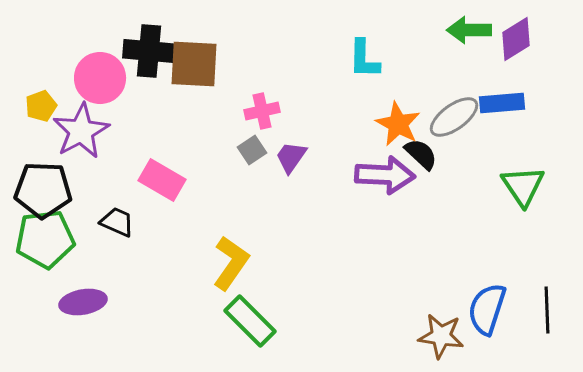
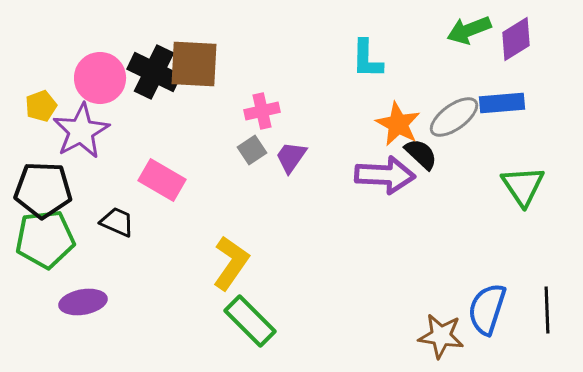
green arrow: rotated 21 degrees counterclockwise
black cross: moved 5 px right, 21 px down; rotated 21 degrees clockwise
cyan L-shape: moved 3 px right
